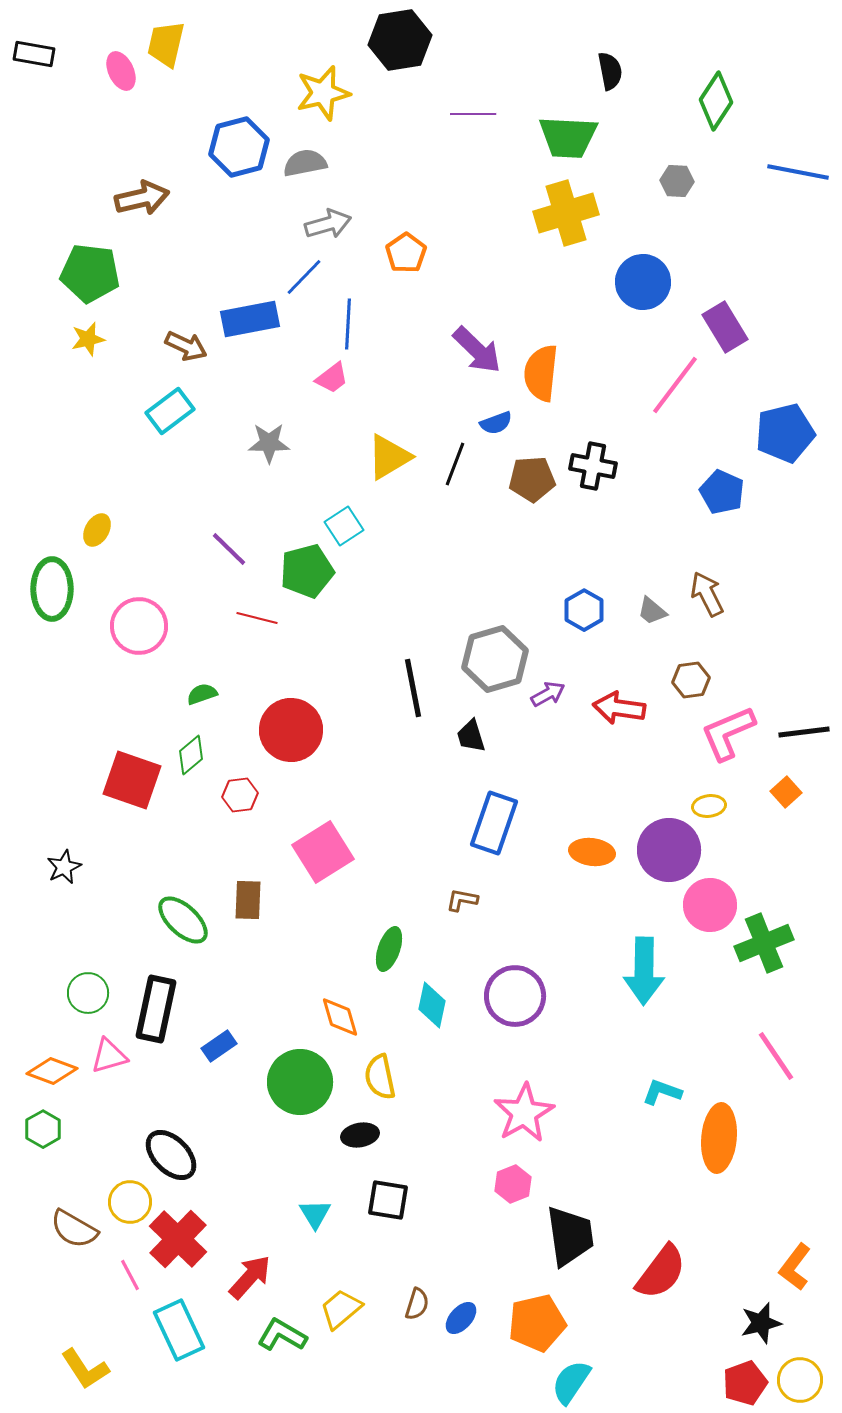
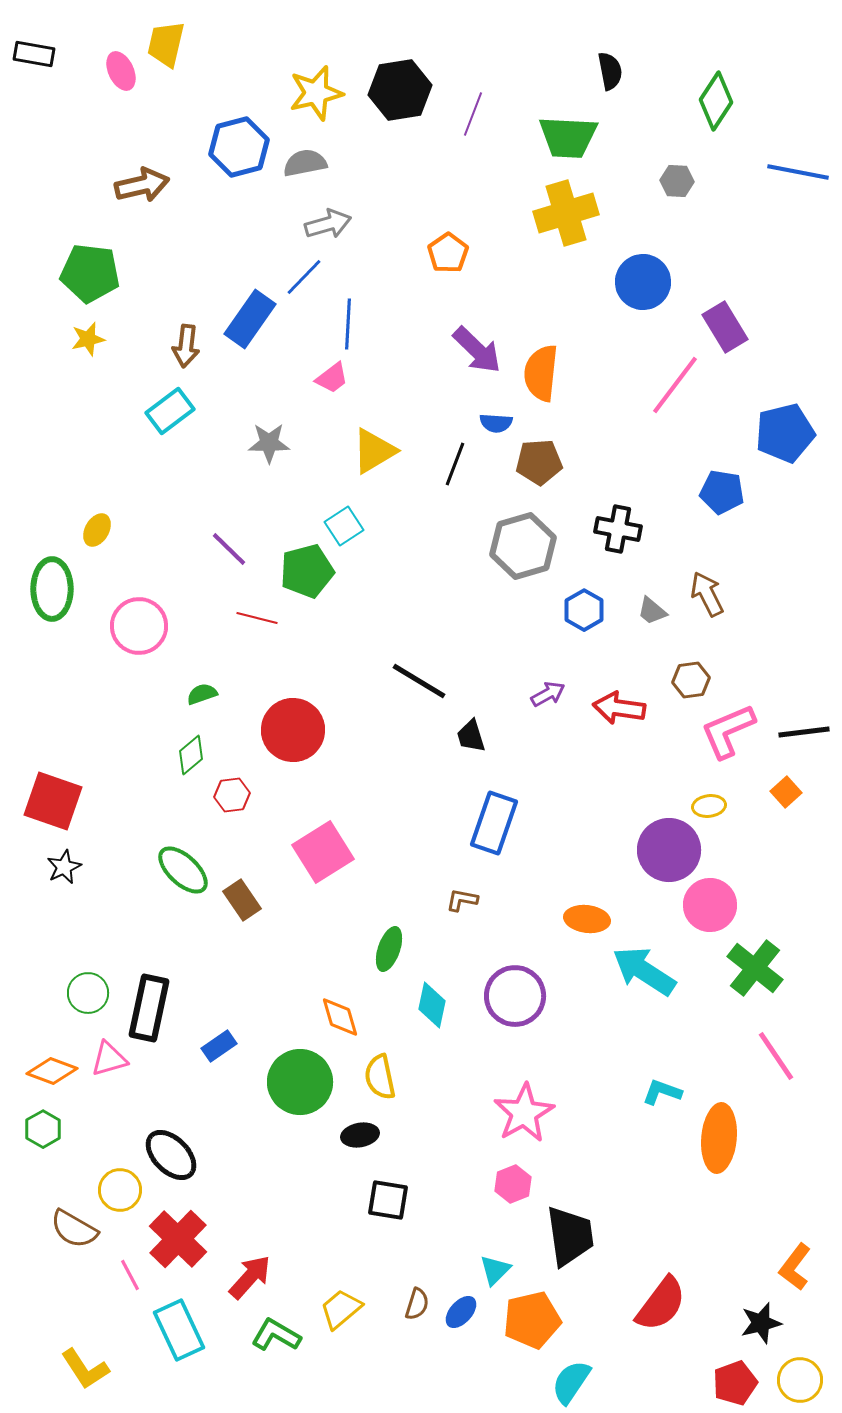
black hexagon at (400, 40): moved 50 px down
yellow star at (323, 93): moved 7 px left
purple line at (473, 114): rotated 69 degrees counterclockwise
brown arrow at (142, 198): moved 13 px up
orange pentagon at (406, 253): moved 42 px right
blue rectangle at (250, 319): rotated 44 degrees counterclockwise
brown arrow at (186, 346): rotated 72 degrees clockwise
blue semicircle at (496, 423): rotated 24 degrees clockwise
yellow triangle at (389, 457): moved 15 px left, 6 px up
black cross at (593, 466): moved 25 px right, 63 px down
brown pentagon at (532, 479): moved 7 px right, 17 px up
blue pentagon at (722, 492): rotated 15 degrees counterclockwise
gray hexagon at (495, 659): moved 28 px right, 113 px up
black line at (413, 688): moved 6 px right, 7 px up; rotated 48 degrees counterclockwise
red circle at (291, 730): moved 2 px right
pink L-shape at (728, 733): moved 2 px up
red square at (132, 780): moved 79 px left, 21 px down
red hexagon at (240, 795): moved 8 px left
orange ellipse at (592, 852): moved 5 px left, 67 px down
brown rectangle at (248, 900): moved 6 px left; rotated 36 degrees counterclockwise
green ellipse at (183, 920): moved 50 px up
green cross at (764, 943): moved 9 px left, 25 px down; rotated 30 degrees counterclockwise
cyan arrow at (644, 971): rotated 122 degrees clockwise
black rectangle at (156, 1009): moved 7 px left, 1 px up
pink triangle at (109, 1056): moved 3 px down
yellow circle at (130, 1202): moved 10 px left, 12 px up
cyan triangle at (315, 1214): moved 180 px right, 56 px down; rotated 16 degrees clockwise
red semicircle at (661, 1272): moved 32 px down
blue ellipse at (461, 1318): moved 6 px up
orange pentagon at (537, 1323): moved 5 px left, 3 px up
green L-shape at (282, 1335): moved 6 px left
red pentagon at (745, 1383): moved 10 px left
